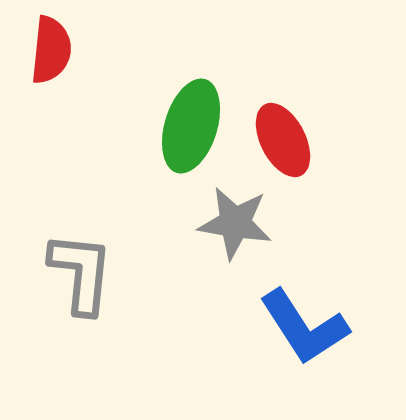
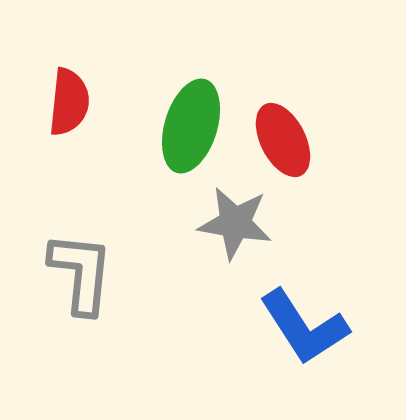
red semicircle: moved 18 px right, 52 px down
